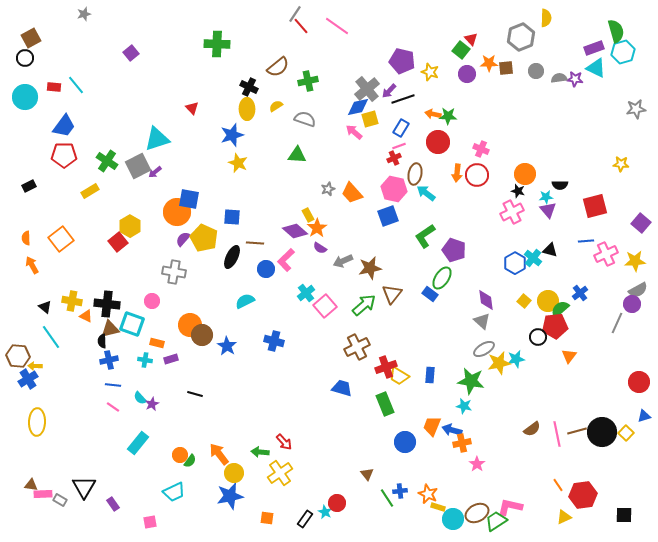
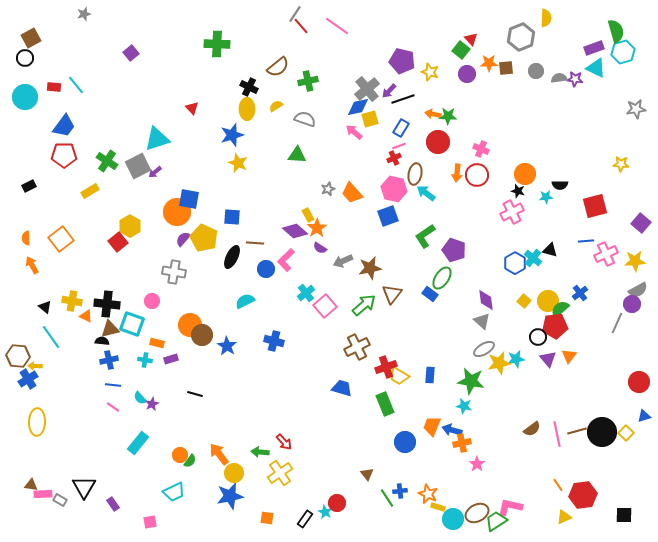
purple triangle at (548, 210): moved 149 px down
black semicircle at (102, 341): rotated 96 degrees clockwise
